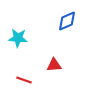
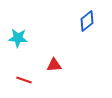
blue diamond: moved 20 px right; rotated 15 degrees counterclockwise
